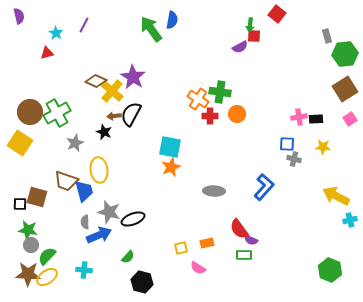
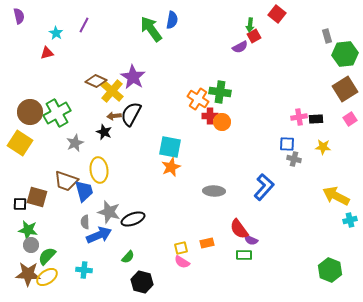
red square at (254, 36): rotated 32 degrees counterclockwise
orange circle at (237, 114): moved 15 px left, 8 px down
pink semicircle at (198, 268): moved 16 px left, 6 px up
